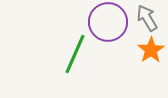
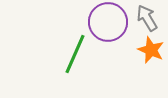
orange star: rotated 16 degrees counterclockwise
